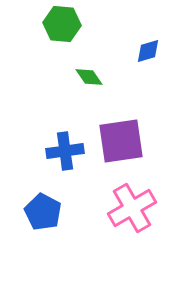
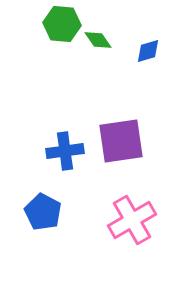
green diamond: moved 9 px right, 37 px up
pink cross: moved 12 px down
